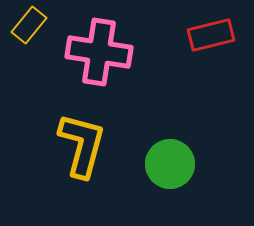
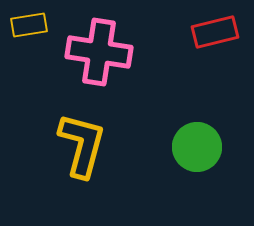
yellow rectangle: rotated 42 degrees clockwise
red rectangle: moved 4 px right, 3 px up
green circle: moved 27 px right, 17 px up
